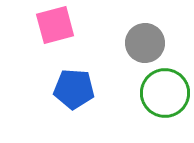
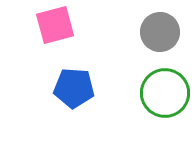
gray circle: moved 15 px right, 11 px up
blue pentagon: moved 1 px up
